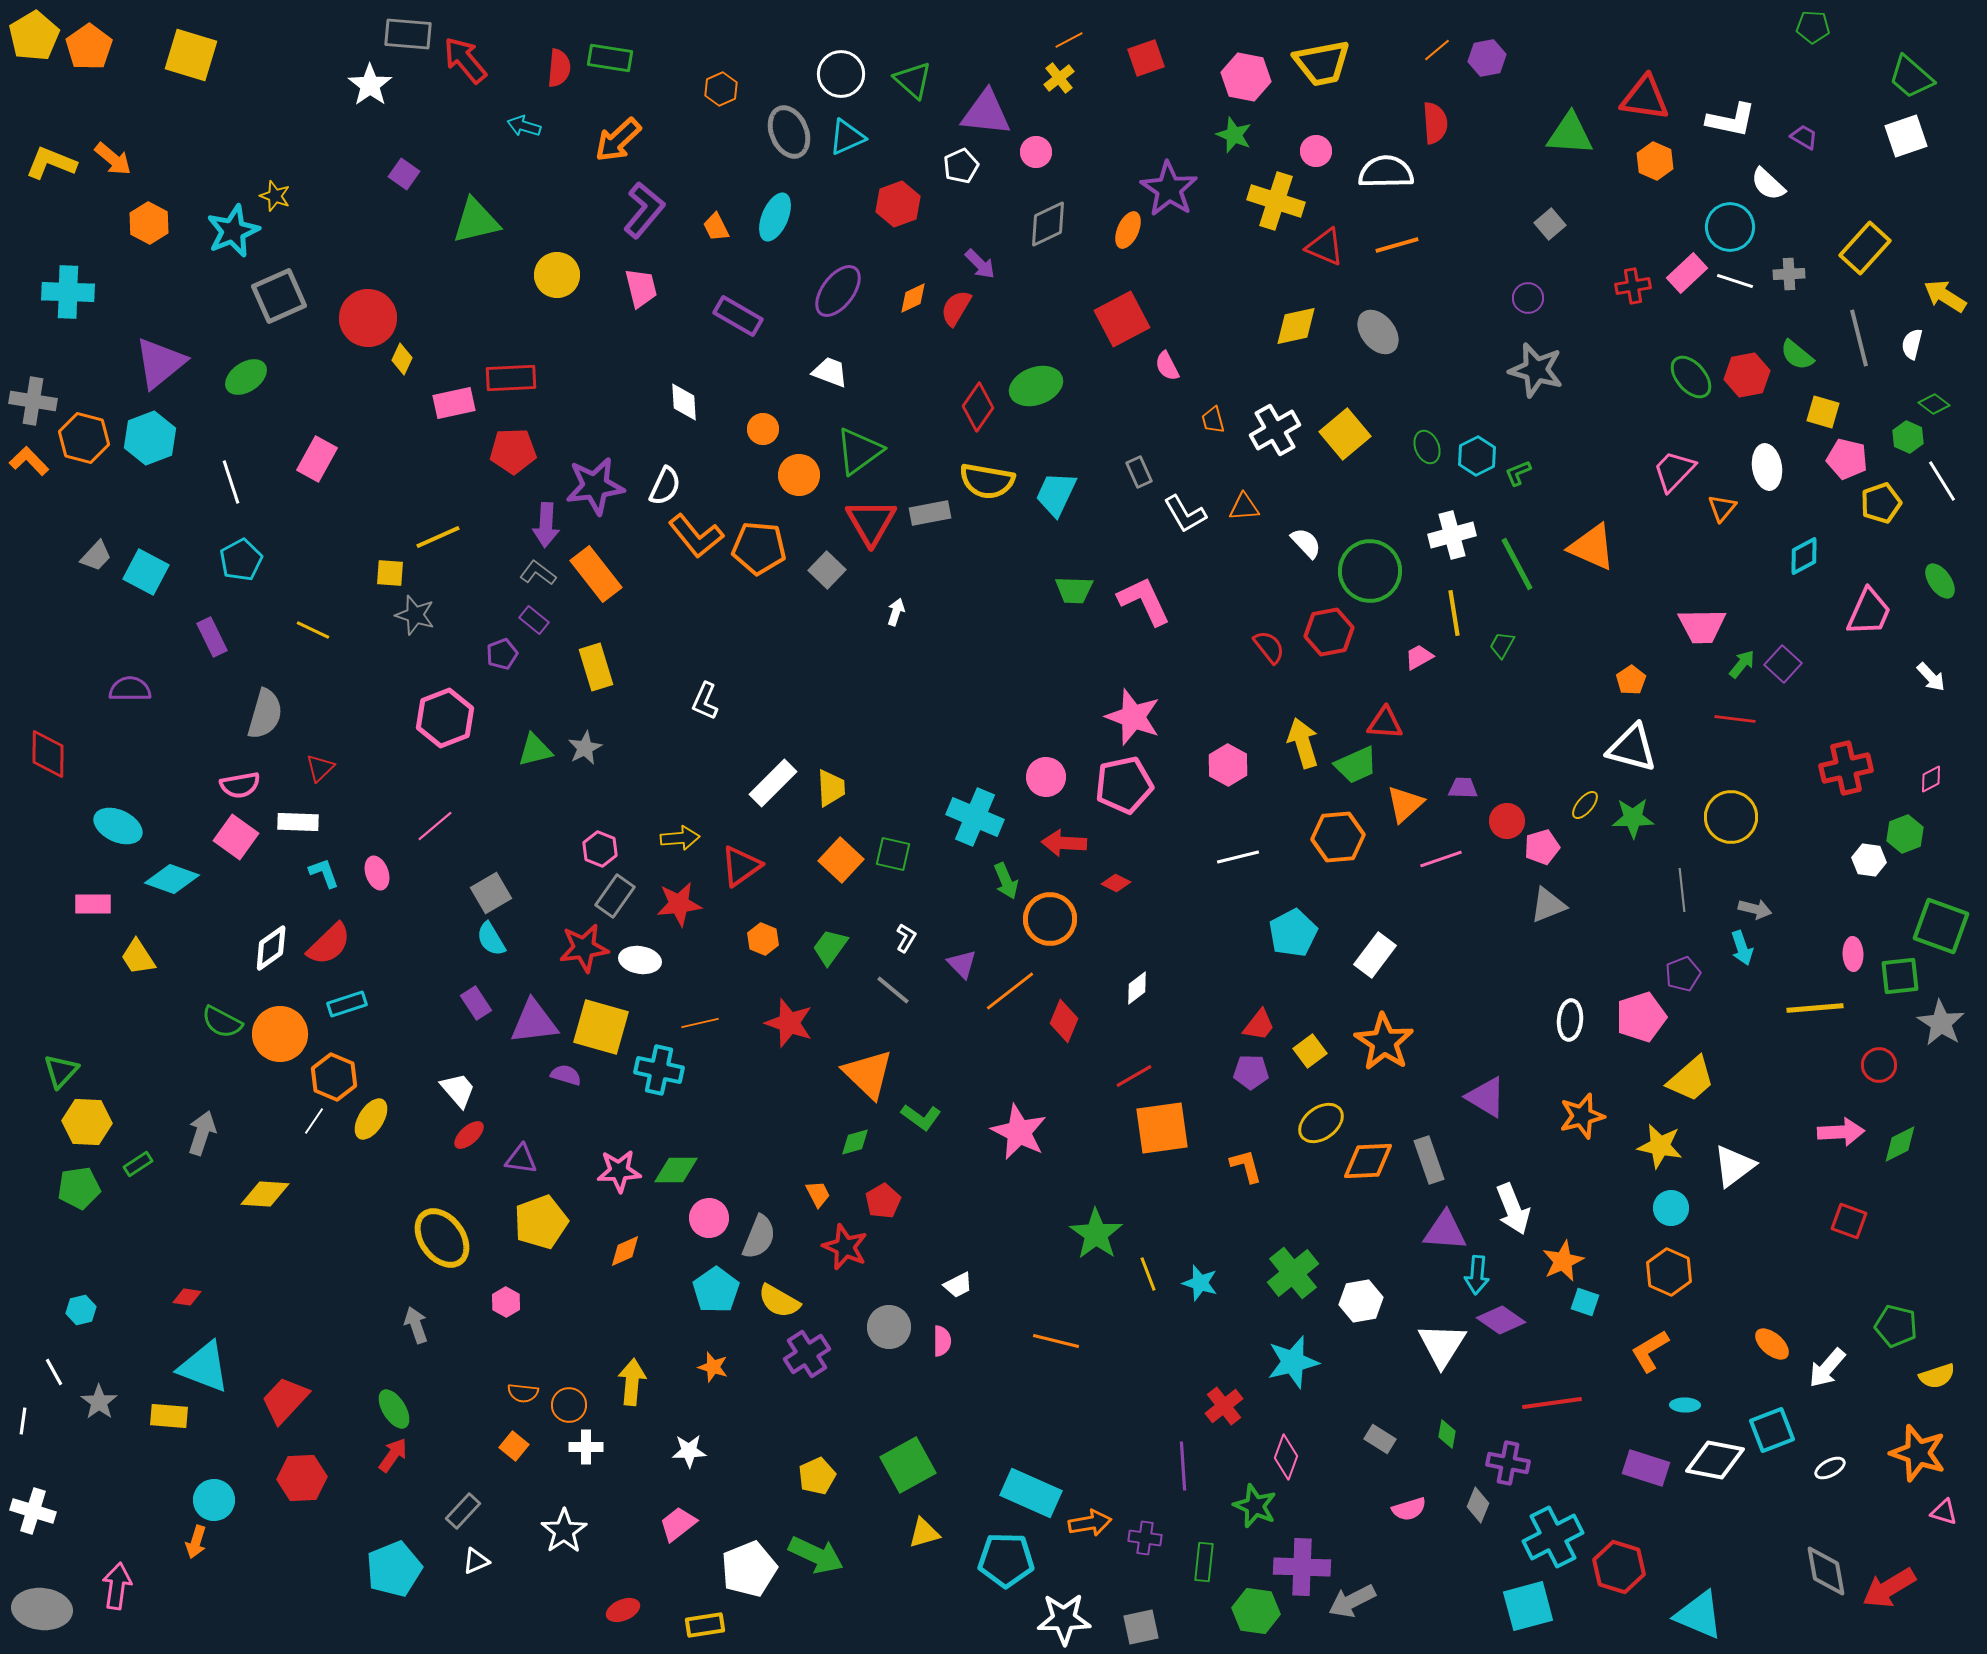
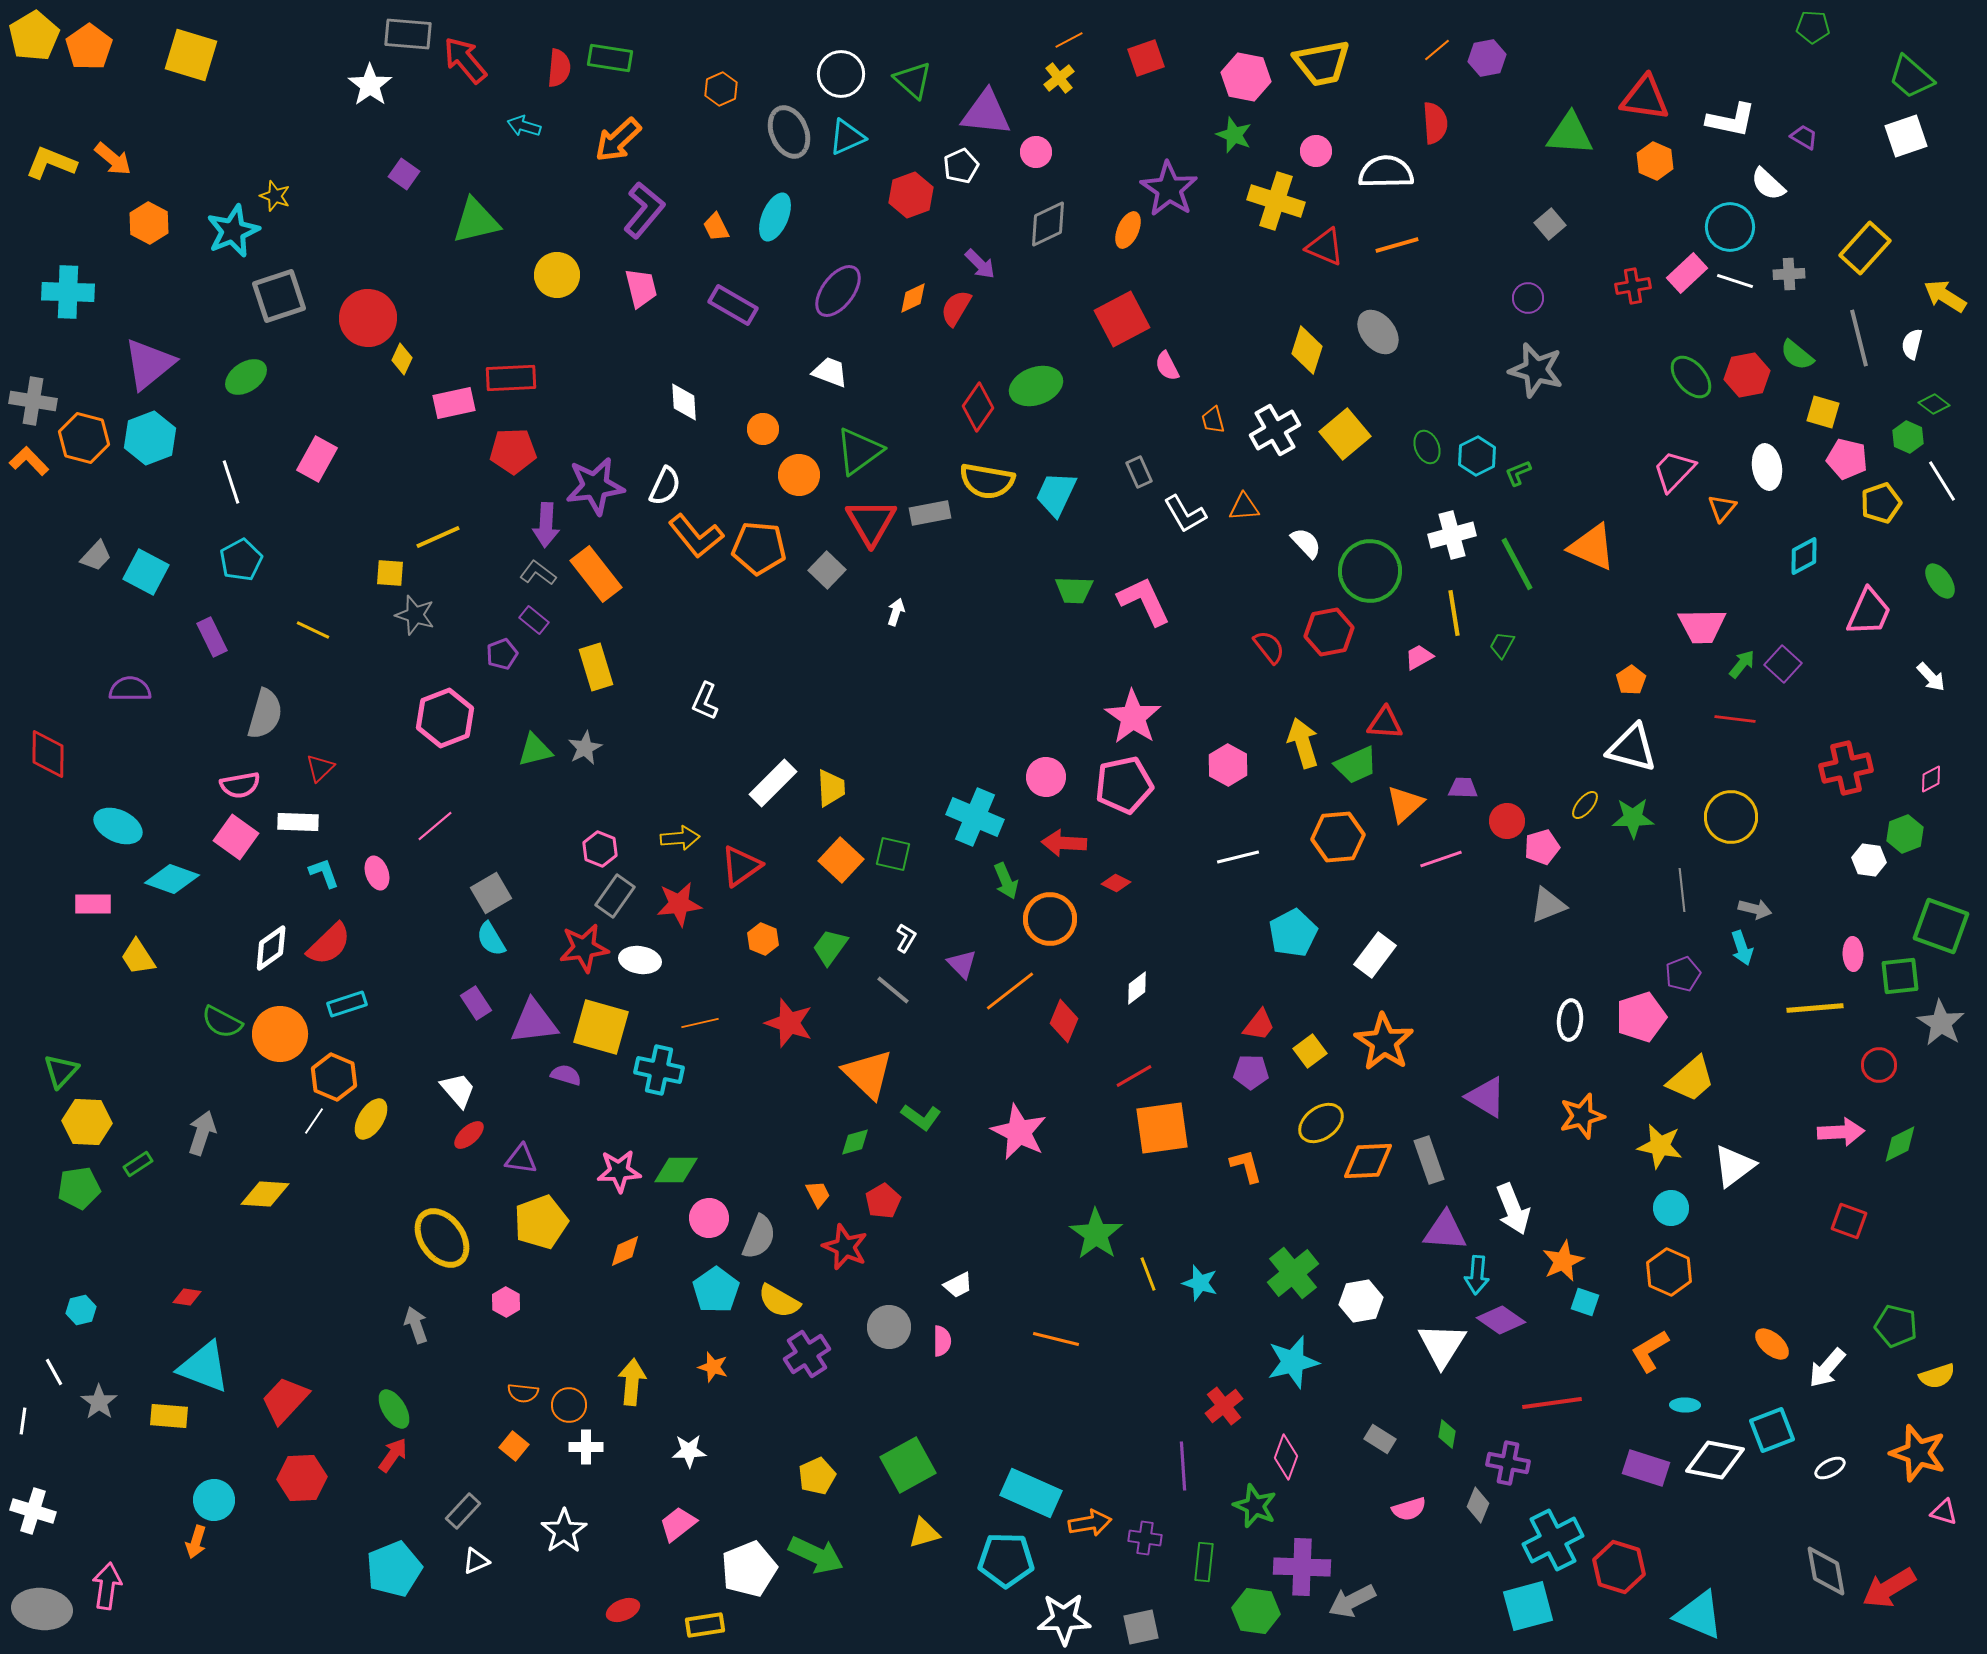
red hexagon at (898, 204): moved 13 px right, 9 px up
gray square at (279, 296): rotated 6 degrees clockwise
purple rectangle at (738, 316): moved 5 px left, 11 px up
yellow diamond at (1296, 326): moved 11 px right, 24 px down; rotated 60 degrees counterclockwise
purple triangle at (160, 363): moved 11 px left, 1 px down
pink star at (1133, 717): rotated 14 degrees clockwise
orange line at (1056, 1341): moved 2 px up
cyan cross at (1553, 1537): moved 3 px down
pink arrow at (117, 1586): moved 10 px left
